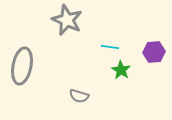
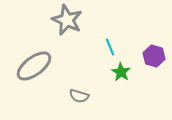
cyan line: rotated 60 degrees clockwise
purple hexagon: moved 4 px down; rotated 20 degrees clockwise
gray ellipse: moved 12 px right; rotated 42 degrees clockwise
green star: moved 2 px down
